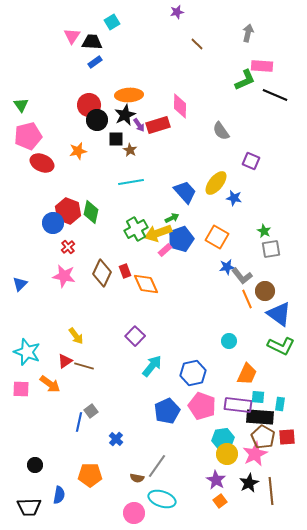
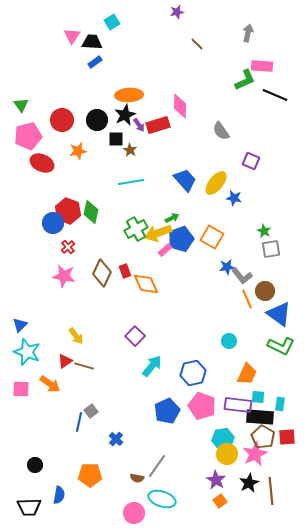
red circle at (89, 105): moved 27 px left, 15 px down
blue trapezoid at (185, 192): moved 12 px up
orange square at (217, 237): moved 5 px left
blue triangle at (20, 284): moved 41 px down
